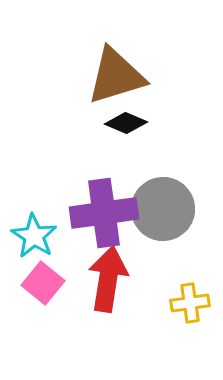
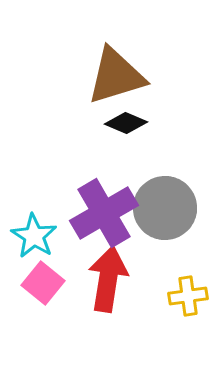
gray circle: moved 2 px right, 1 px up
purple cross: rotated 22 degrees counterclockwise
yellow cross: moved 2 px left, 7 px up
